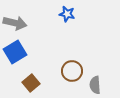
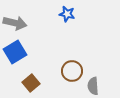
gray semicircle: moved 2 px left, 1 px down
